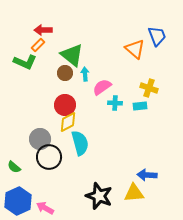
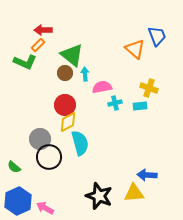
pink semicircle: rotated 24 degrees clockwise
cyan cross: rotated 16 degrees counterclockwise
